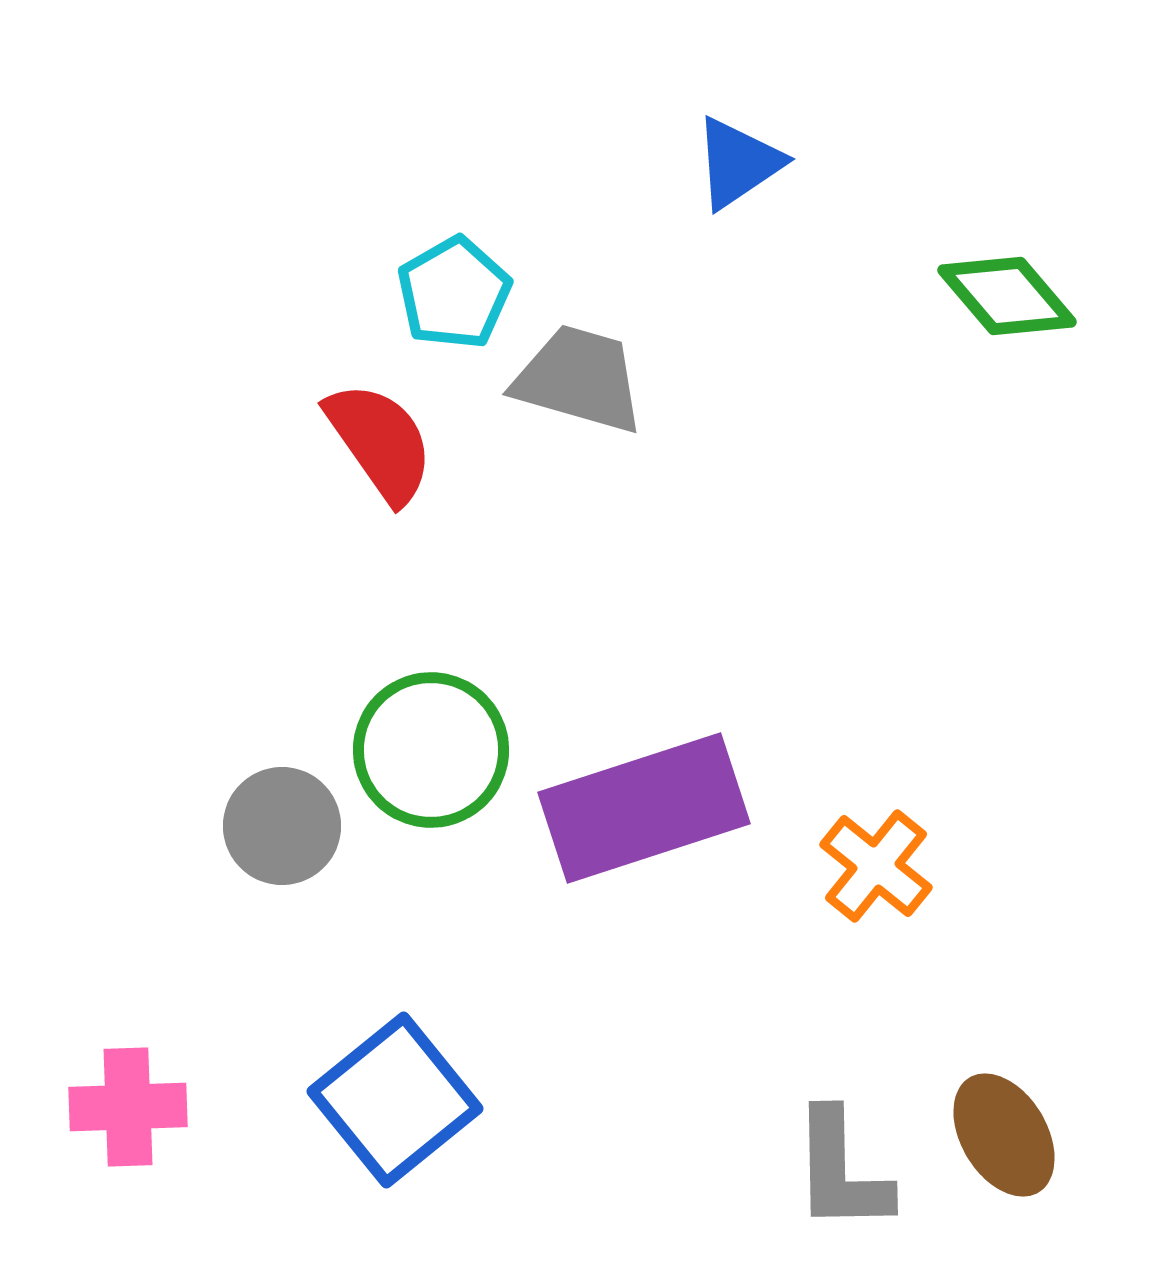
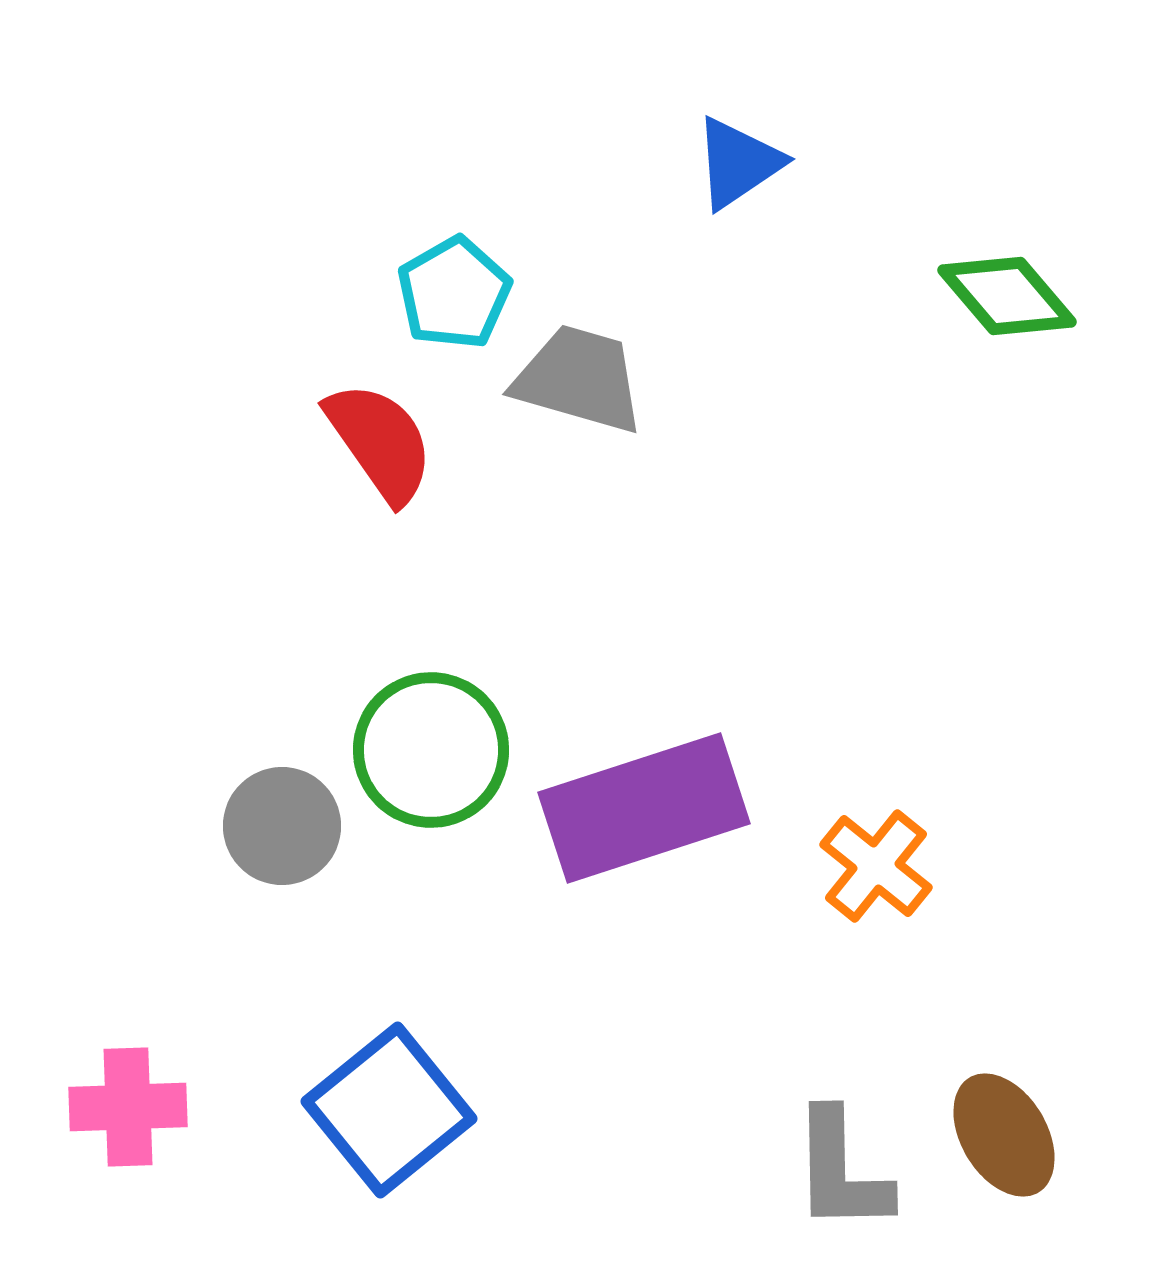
blue square: moved 6 px left, 10 px down
